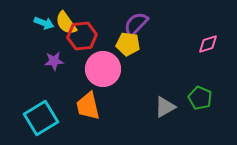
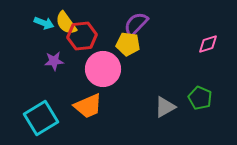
orange trapezoid: rotated 100 degrees counterclockwise
